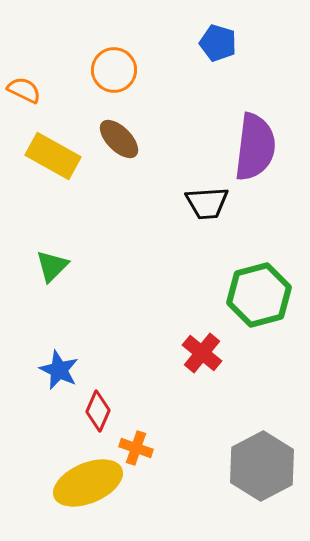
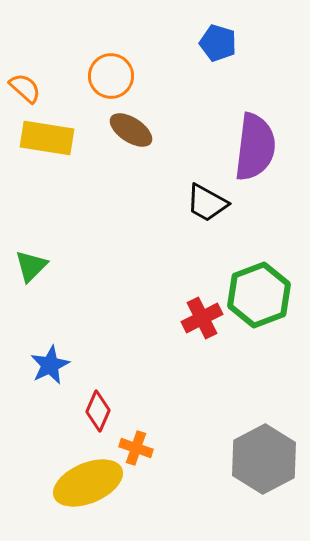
orange circle: moved 3 px left, 6 px down
orange semicircle: moved 1 px right, 2 px up; rotated 16 degrees clockwise
brown ellipse: moved 12 px right, 9 px up; rotated 12 degrees counterclockwise
yellow rectangle: moved 6 px left, 18 px up; rotated 20 degrees counterclockwise
black trapezoid: rotated 33 degrees clockwise
green triangle: moved 21 px left
green hexagon: rotated 6 degrees counterclockwise
red cross: moved 35 px up; rotated 24 degrees clockwise
blue star: moved 9 px left, 5 px up; rotated 21 degrees clockwise
gray hexagon: moved 2 px right, 7 px up
